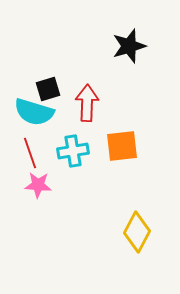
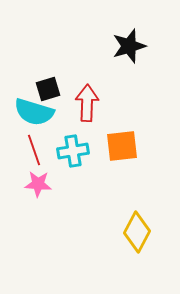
red line: moved 4 px right, 3 px up
pink star: moved 1 px up
